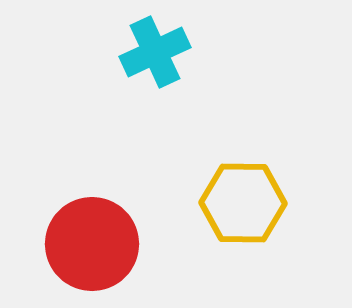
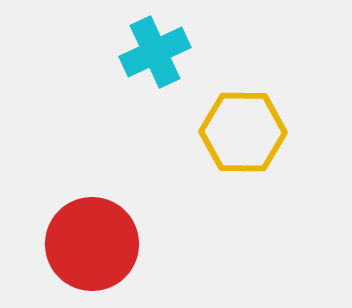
yellow hexagon: moved 71 px up
